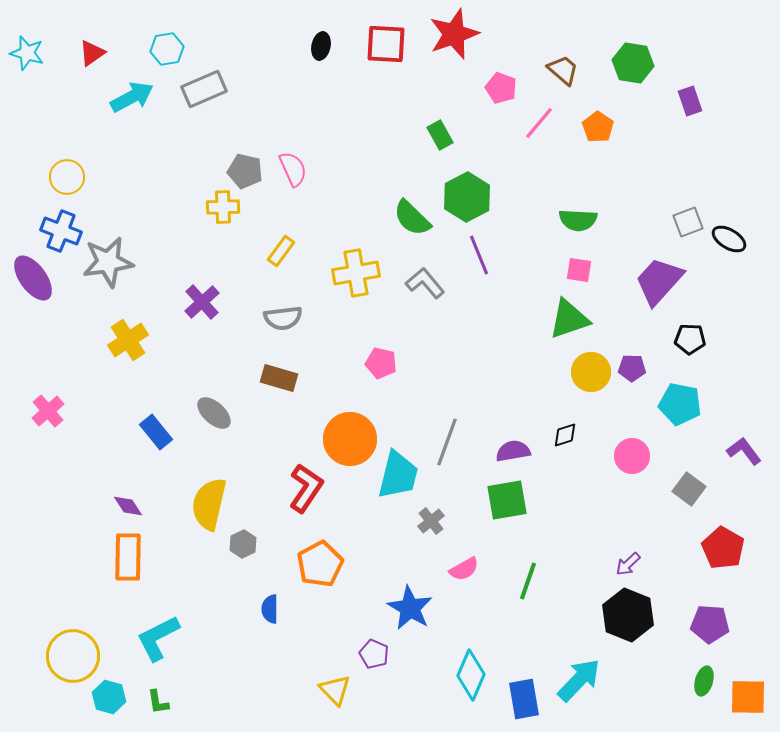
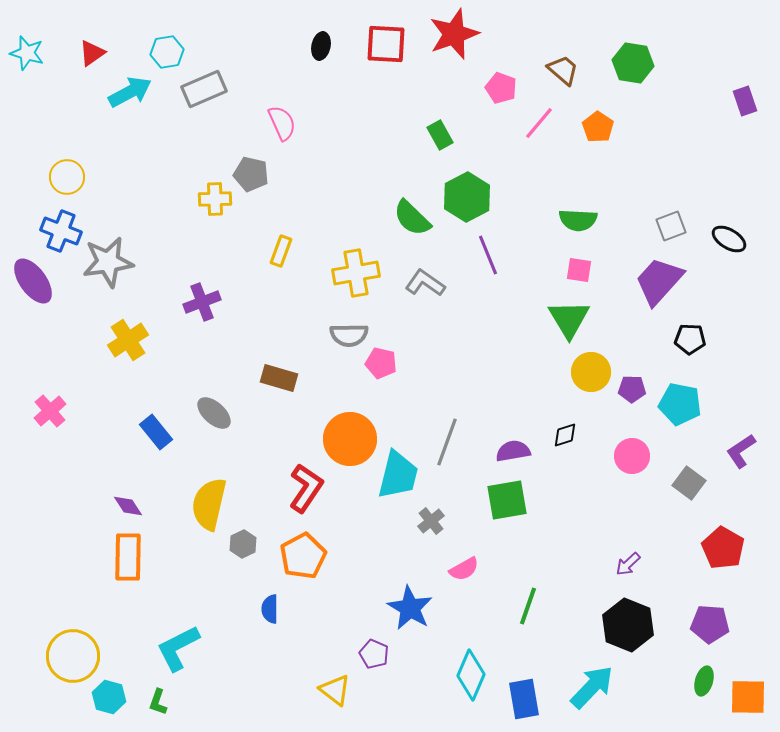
cyan hexagon at (167, 49): moved 3 px down
cyan arrow at (132, 97): moved 2 px left, 5 px up
purple rectangle at (690, 101): moved 55 px right
pink semicircle at (293, 169): moved 11 px left, 46 px up
gray pentagon at (245, 171): moved 6 px right, 3 px down
yellow cross at (223, 207): moved 8 px left, 8 px up
gray square at (688, 222): moved 17 px left, 4 px down
yellow rectangle at (281, 251): rotated 16 degrees counterclockwise
purple line at (479, 255): moved 9 px right
purple ellipse at (33, 278): moved 3 px down
gray L-shape at (425, 283): rotated 15 degrees counterclockwise
purple cross at (202, 302): rotated 21 degrees clockwise
gray semicircle at (283, 318): moved 66 px right, 17 px down; rotated 6 degrees clockwise
green triangle at (569, 319): rotated 42 degrees counterclockwise
purple pentagon at (632, 368): moved 21 px down
pink cross at (48, 411): moved 2 px right
purple L-shape at (744, 451): moved 3 px left; rotated 87 degrees counterclockwise
gray square at (689, 489): moved 6 px up
orange pentagon at (320, 564): moved 17 px left, 8 px up
green line at (528, 581): moved 25 px down
black hexagon at (628, 615): moved 10 px down
cyan L-shape at (158, 638): moved 20 px right, 10 px down
cyan arrow at (579, 680): moved 13 px right, 7 px down
yellow triangle at (335, 690): rotated 8 degrees counterclockwise
green L-shape at (158, 702): rotated 28 degrees clockwise
